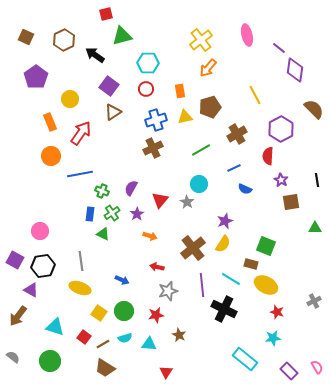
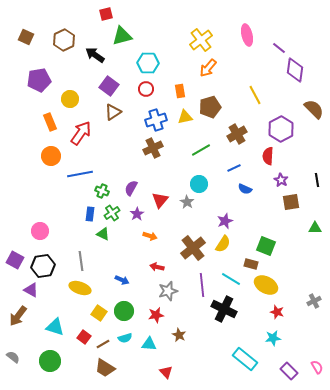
purple pentagon at (36, 77): moved 3 px right, 3 px down; rotated 25 degrees clockwise
red triangle at (166, 372): rotated 16 degrees counterclockwise
